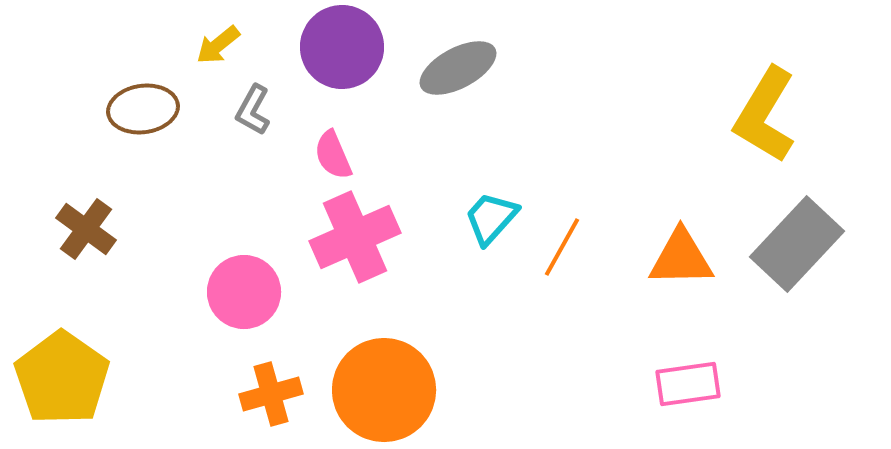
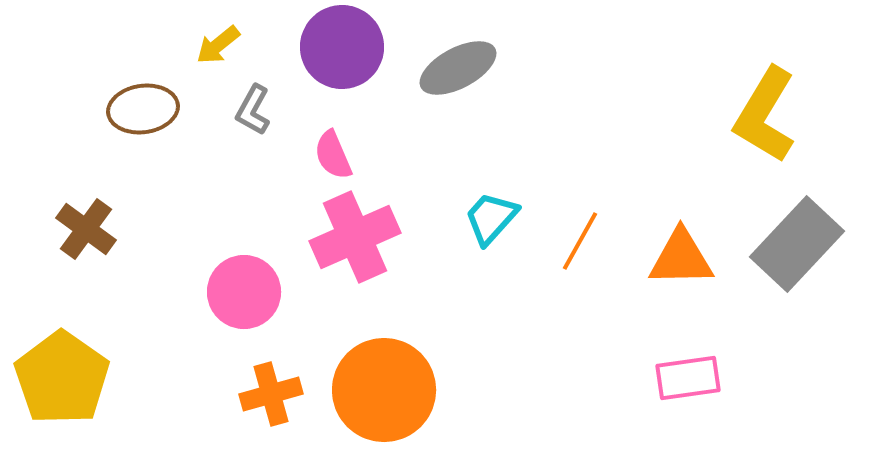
orange line: moved 18 px right, 6 px up
pink rectangle: moved 6 px up
